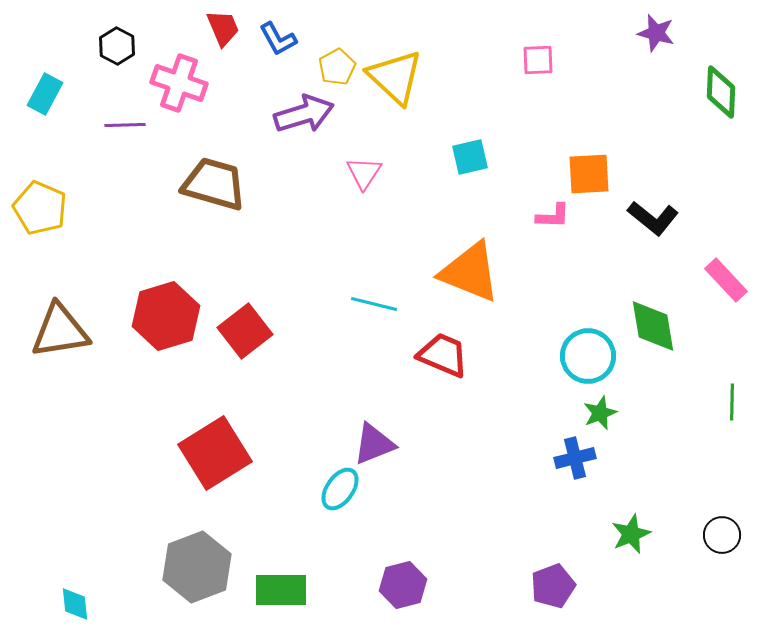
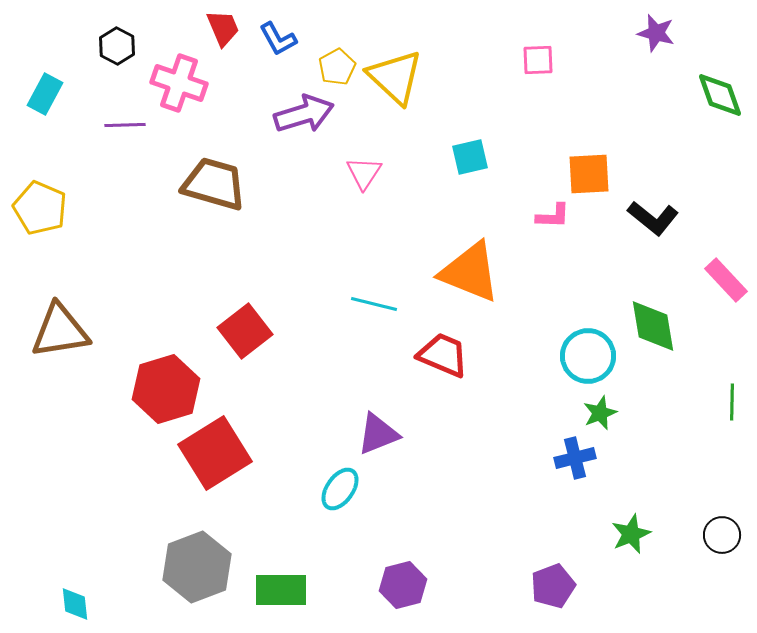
green diamond at (721, 92): moved 1 px left, 3 px down; rotated 22 degrees counterclockwise
red hexagon at (166, 316): moved 73 px down
purple triangle at (374, 444): moved 4 px right, 10 px up
